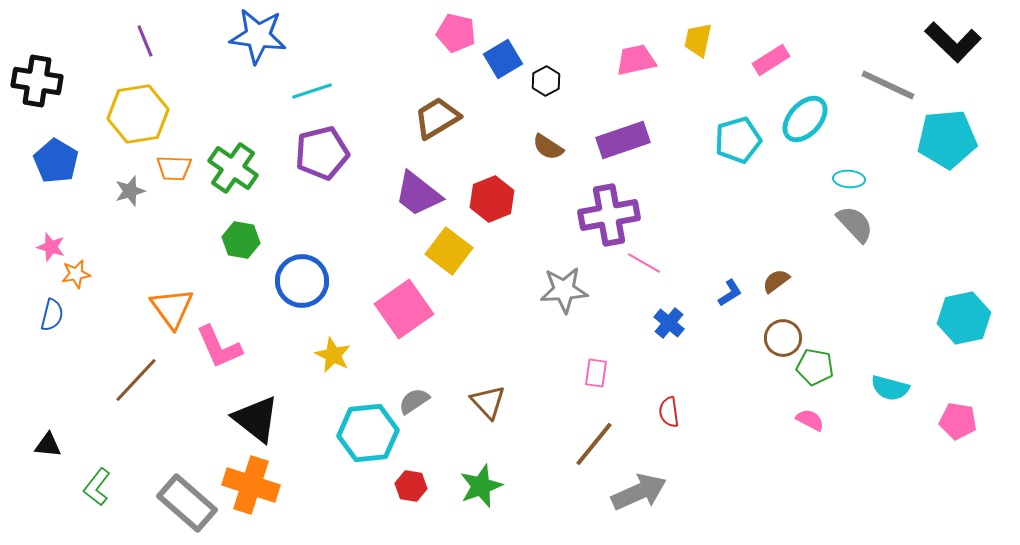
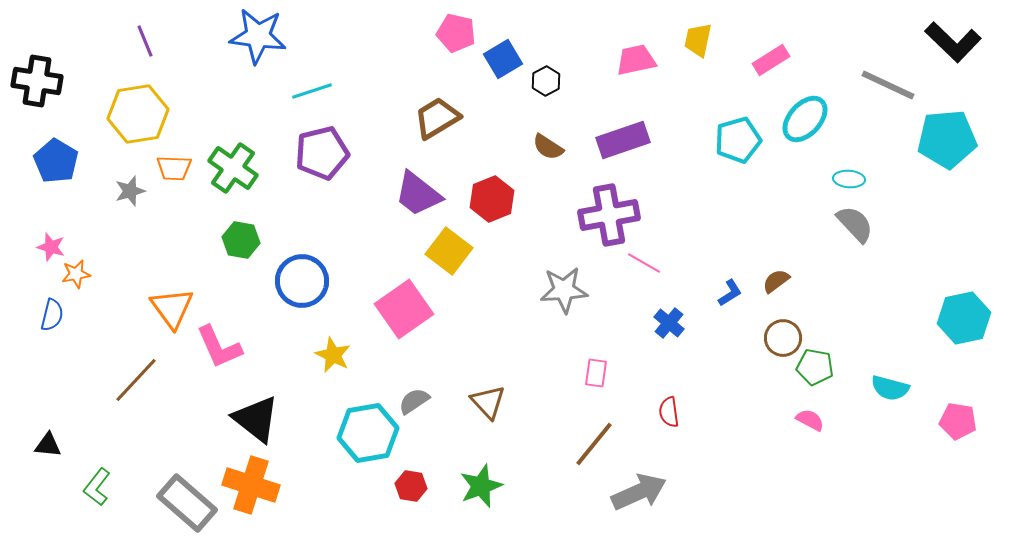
cyan hexagon at (368, 433): rotated 4 degrees counterclockwise
